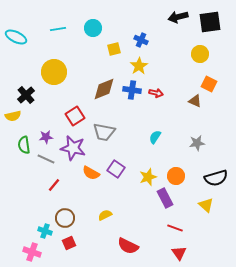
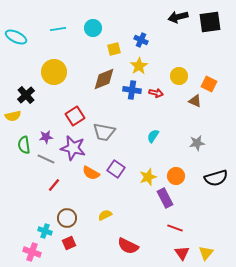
yellow circle at (200, 54): moved 21 px left, 22 px down
brown diamond at (104, 89): moved 10 px up
cyan semicircle at (155, 137): moved 2 px left, 1 px up
yellow triangle at (206, 205): moved 48 px down; rotated 28 degrees clockwise
brown circle at (65, 218): moved 2 px right
red triangle at (179, 253): moved 3 px right
